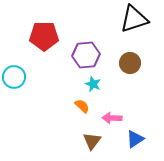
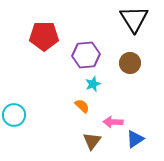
black triangle: rotated 44 degrees counterclockwise
cyan circle: moved 38 px down
cyan star: rotated 28 degrees clockwise
pink arrow: moved 1 px right, 4 px down
